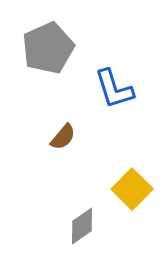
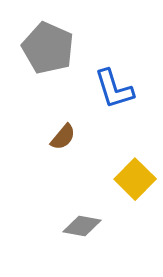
gray pentagon: rotated 24 degrees counterclockwise
yellow square: moved 3 px right, 10 px up
gray diamond: rotated 45 degrees clockwise
